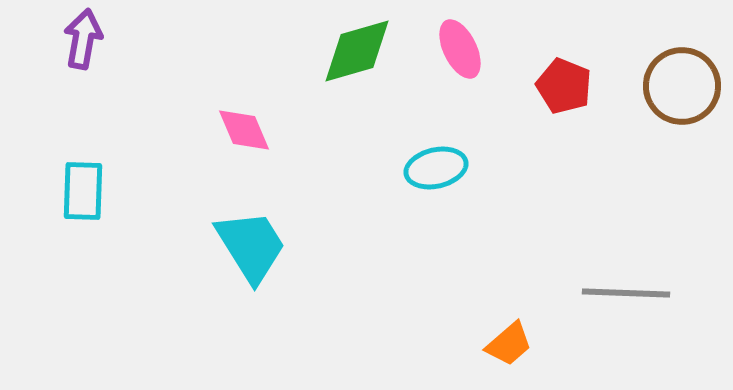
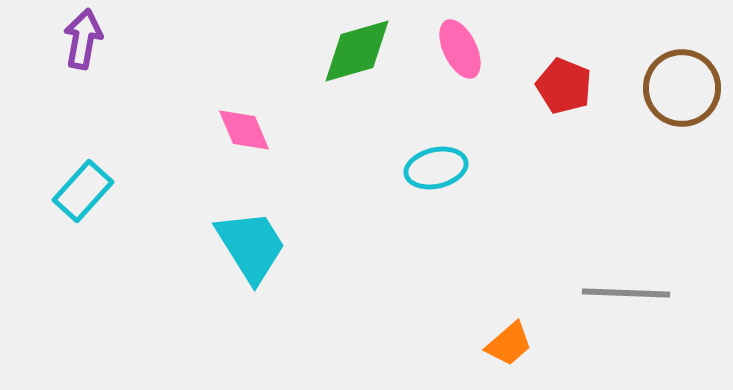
brown circle: moved 2 px down
cyan rectangle: rotated 40 degrees clockwise
